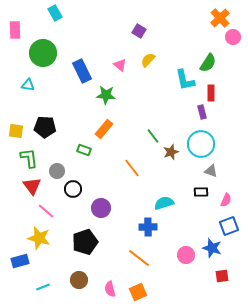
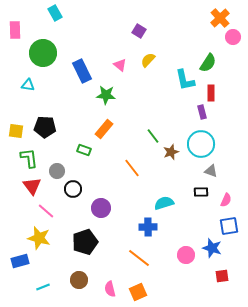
blue square at (229, 226): rotated 12 degrees clockwise
